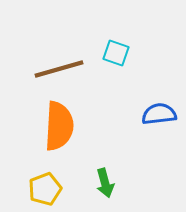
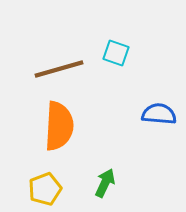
blue semicircle: rotated 12 degrees clockwise
green arrow: rotated 140 degrees counterclockwise
